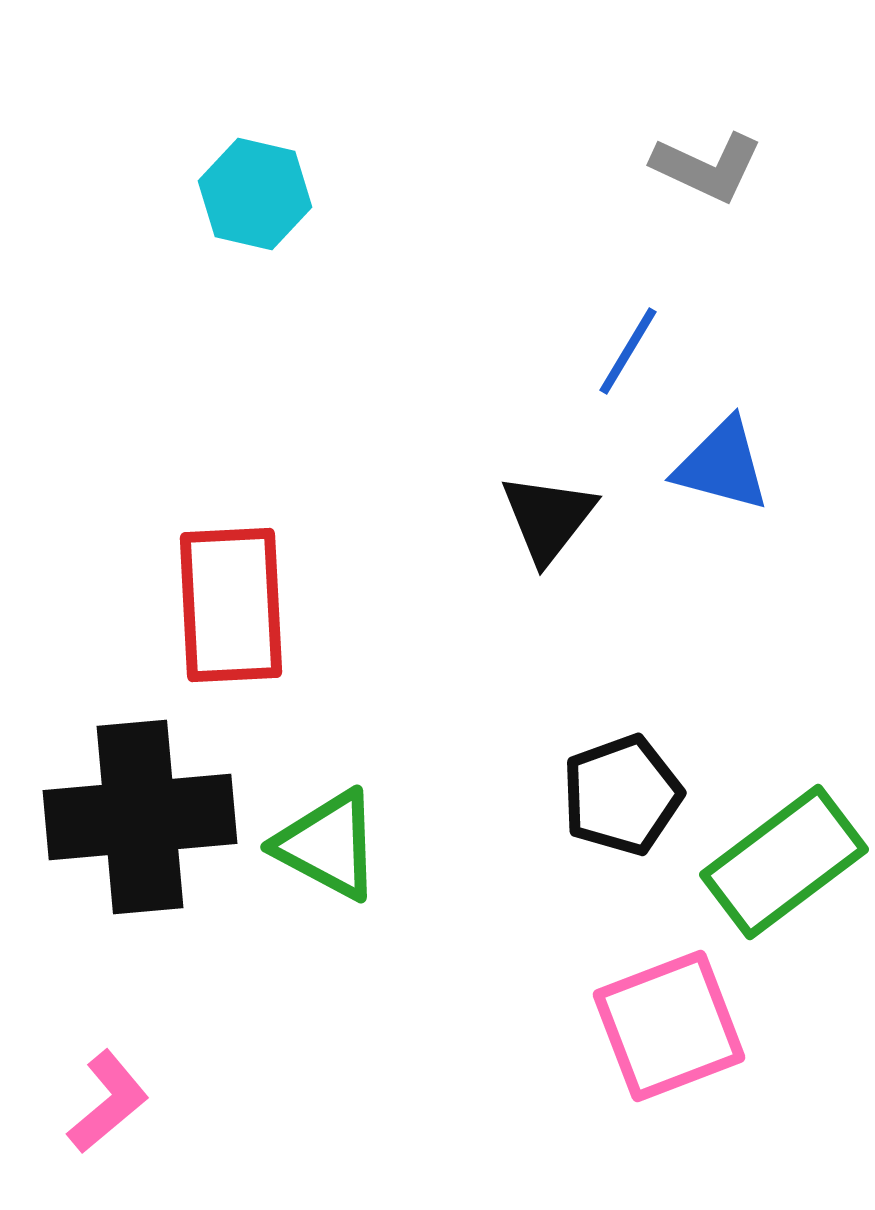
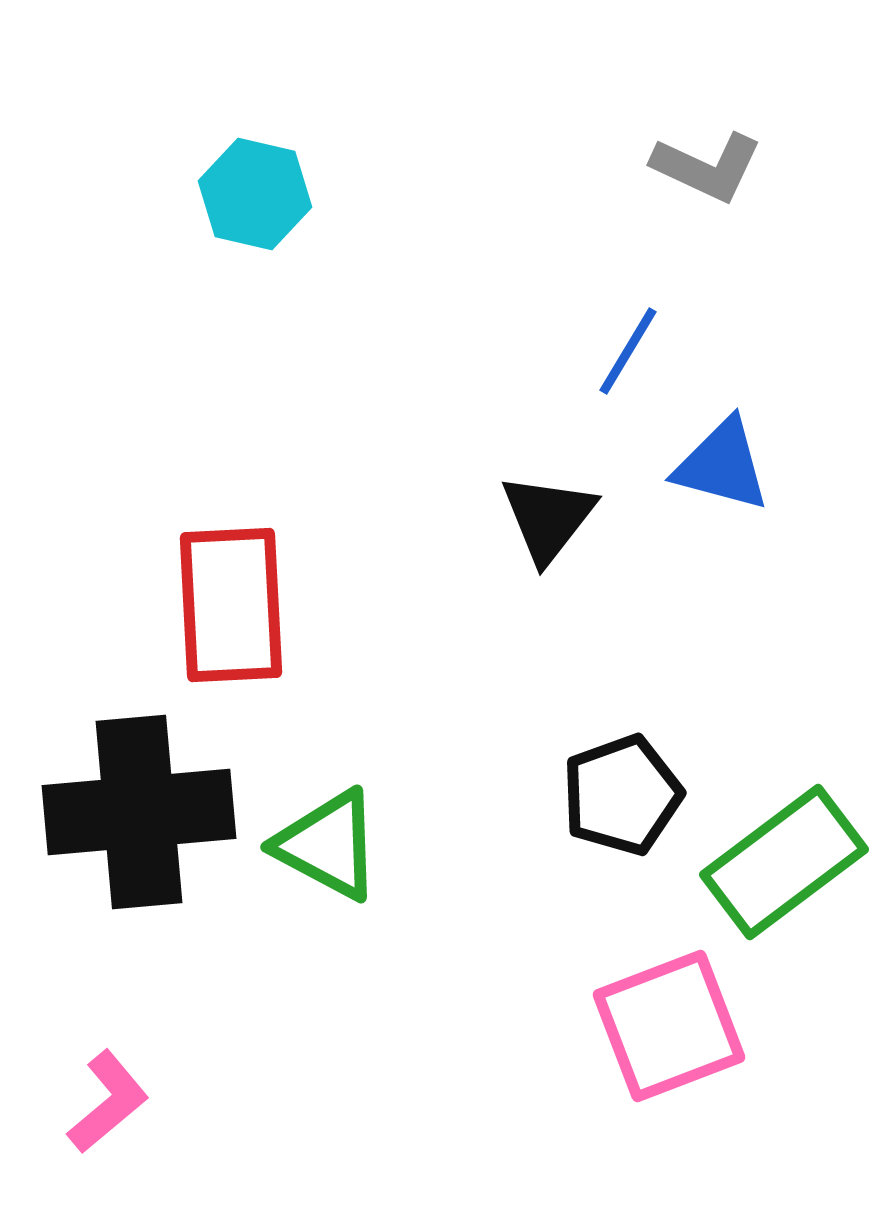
black cross: moved 1 px left, 5 px up
